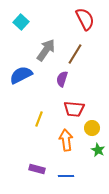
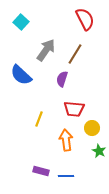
blue semicircle: rotated 110 degrees counterclockwise
green star: moved 1 px right, 1 px down
purple rectangle: moved 4 px right, 2 px down
